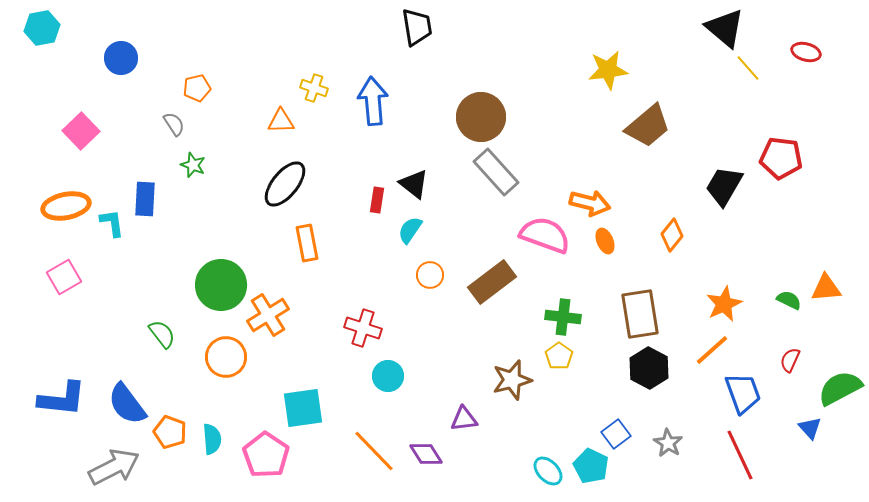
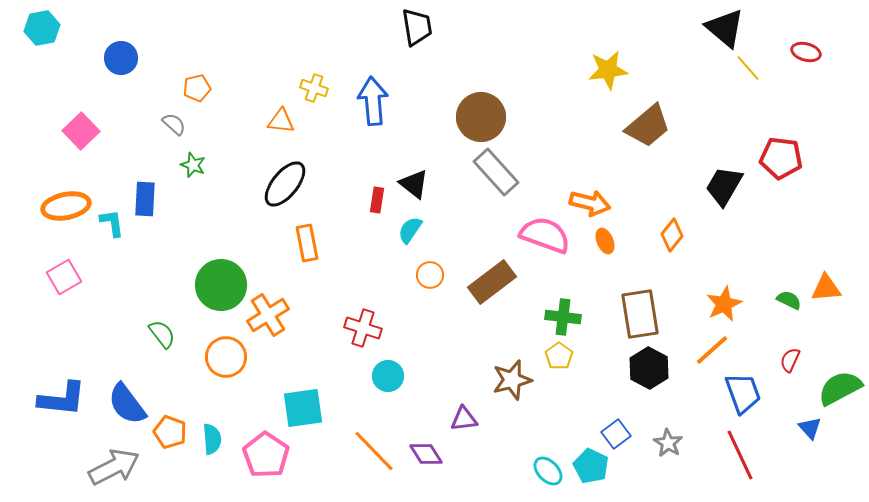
orange triangle at (281, 121): rotated 8 degrees clockwise
gray semicircle at (174, 124): rotated 15 degrees counterclockwise
